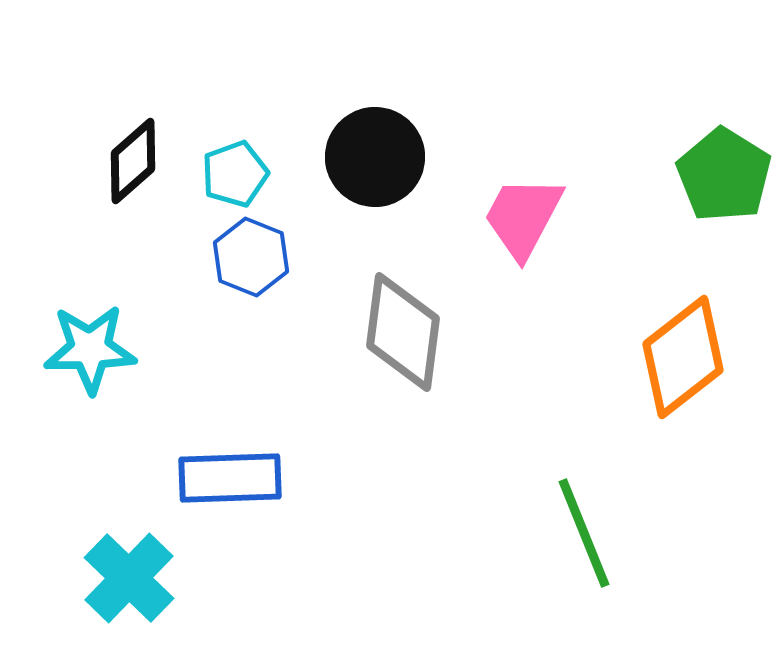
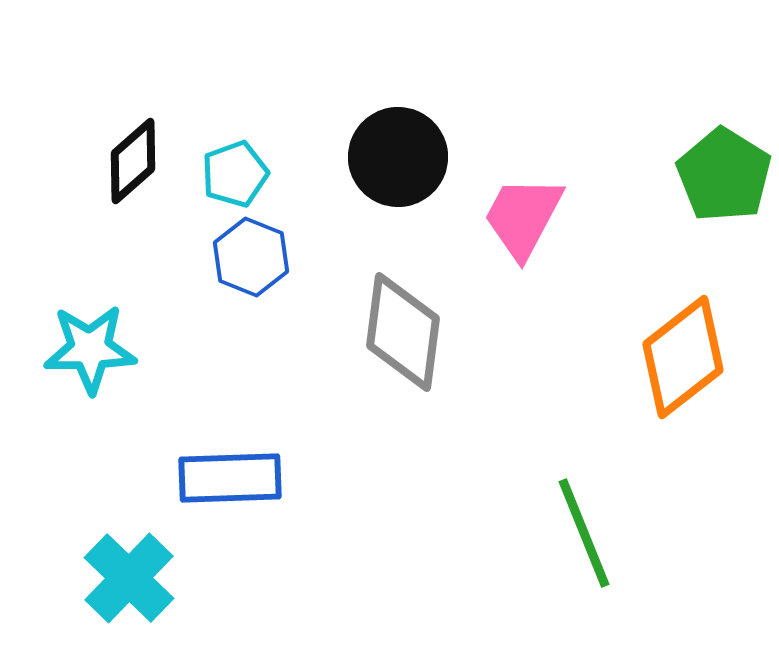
black circle: moved 23 px right
